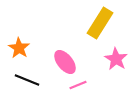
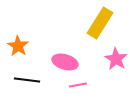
orange star: moved 1 px left, 2 px up
pink ellipse: rotated 35 degrees counterclockwise
black line: rotated 15 degrees counterclockwise
pink line: rotated 12 degrees clockwise
